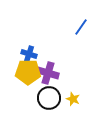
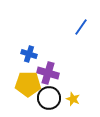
yellow pentagon: moved 12 px down
